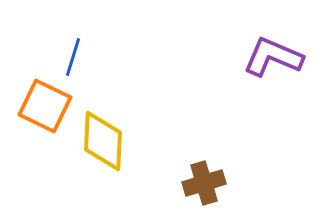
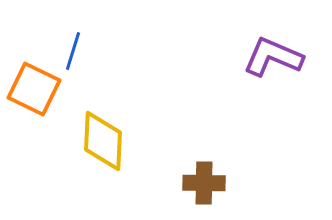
blue line: moved 6 px up
orange square: moved 11 px left, 17 px up
brown cross: rotated 18 degrees clockwise
